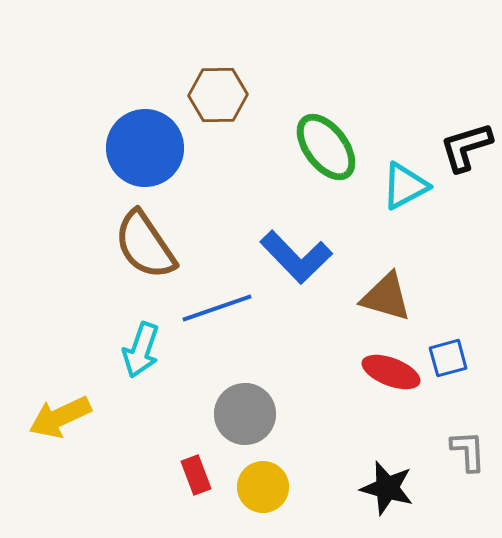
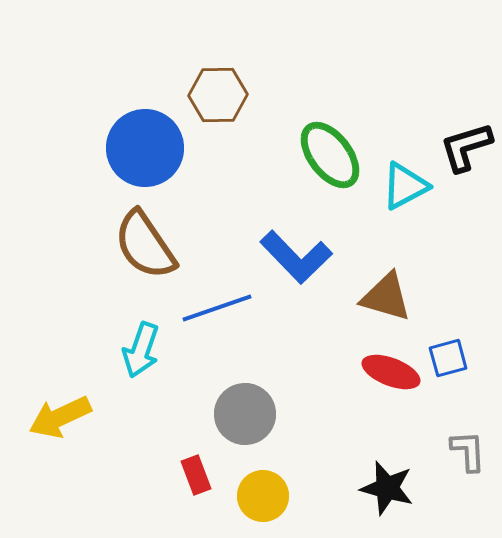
green ellipse: moved 4 px right, 8 px down
yellow circle: moved 9 px down
